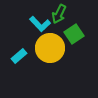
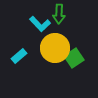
green arrow: rotated 24 degrees counterclockwise
green square: moved 24 px down
yellow circle: moved 5 px right
